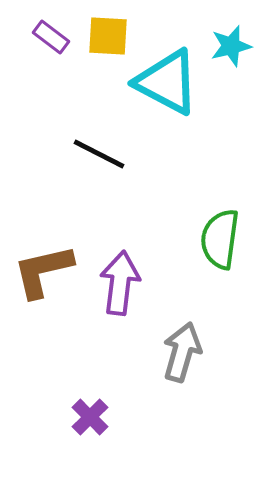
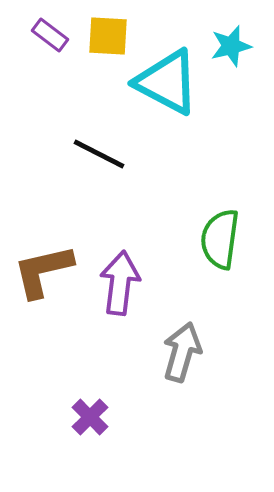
purple rectangle: moved 1 px left, 2 px up
